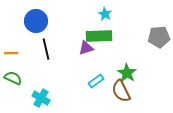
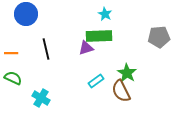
blue circle: moved 10 px left, 7 px up
